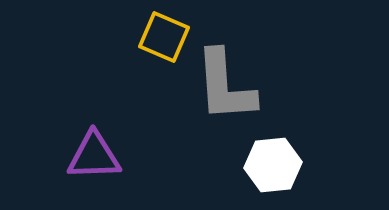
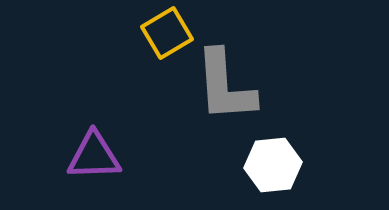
yellow square: moved 3 px right, 4 px up; rotated 36 degrees clockwise
